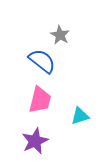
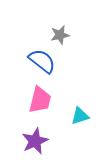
gray star: rotated 30 degrees clockwise
